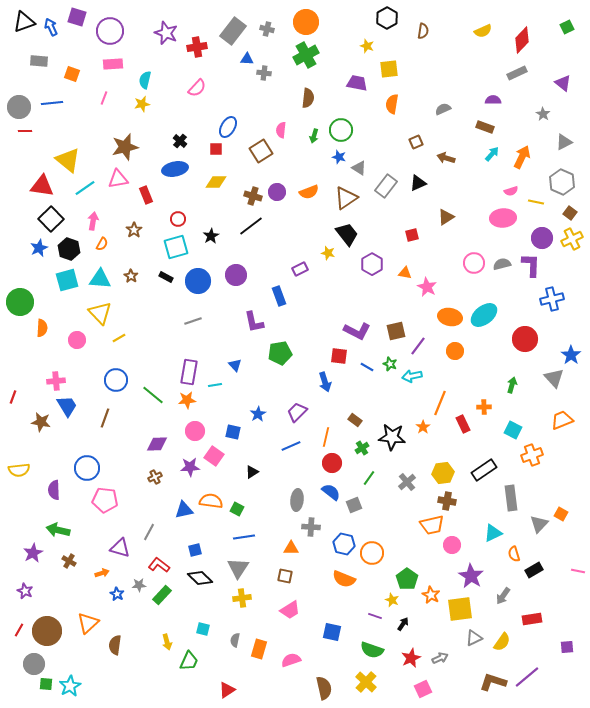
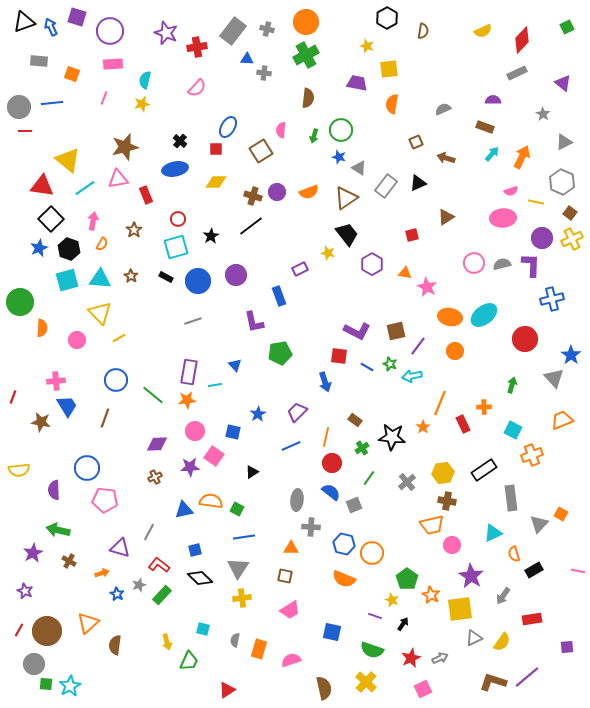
gray star at (139, 585): rotated 16 degrees counterclockwise
